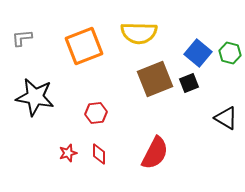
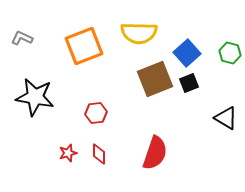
gray L-shape: rotated 30 degrees clockwise
blue square: moved 11 px left; rotated 8 degrees clockwise
red semicircle: rotated 8 degrees counterclockwise
